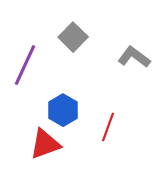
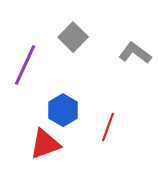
gray L-shape: moved 1 px right, 4 px up
